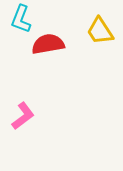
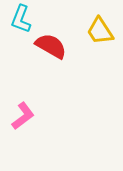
red semicircle: moved 3 px right, 2 px down; rotated 40 degrees clockwise
